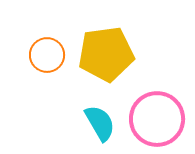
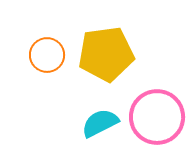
pink circle: moved 2 px up
cyan semicircle: rotated 87 degrees counterclockwise
